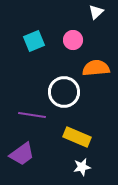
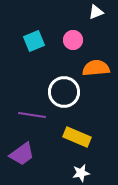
white triangle: rotated 21 degrees clockwise
white star: moved 1 px left, 6 px down
